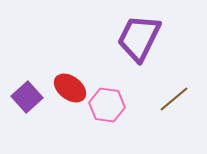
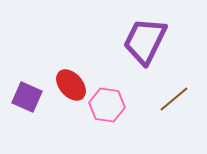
purple trapezoid: moved 6 px right, 3 px down
red ellipse: moved 1 px right, 3 px up; rotated 12 degrees clockwise
purple square: rotated 24 degrees counterclockwise
